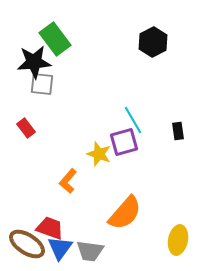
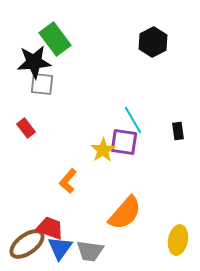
purple square: rotated 24 degrees clockwise
yellow star: moved 4 px right, 4 px up; rotated 20 degrees clockwise
brown ellipse: rotated 69 degrees counterclockwise
